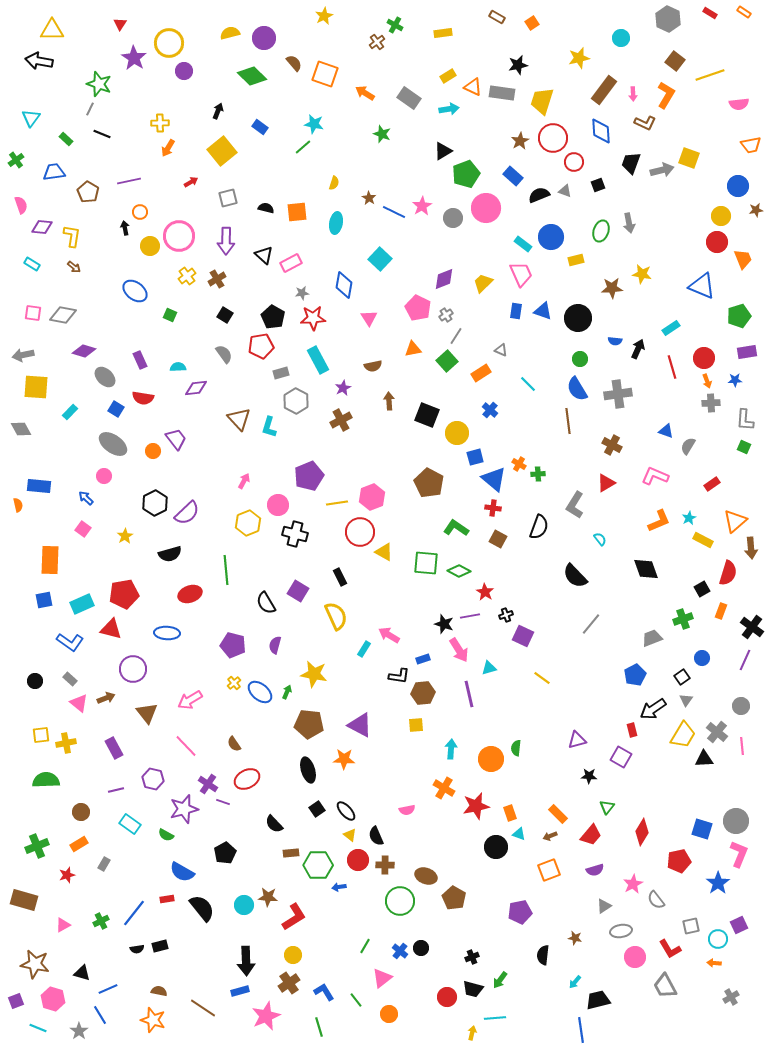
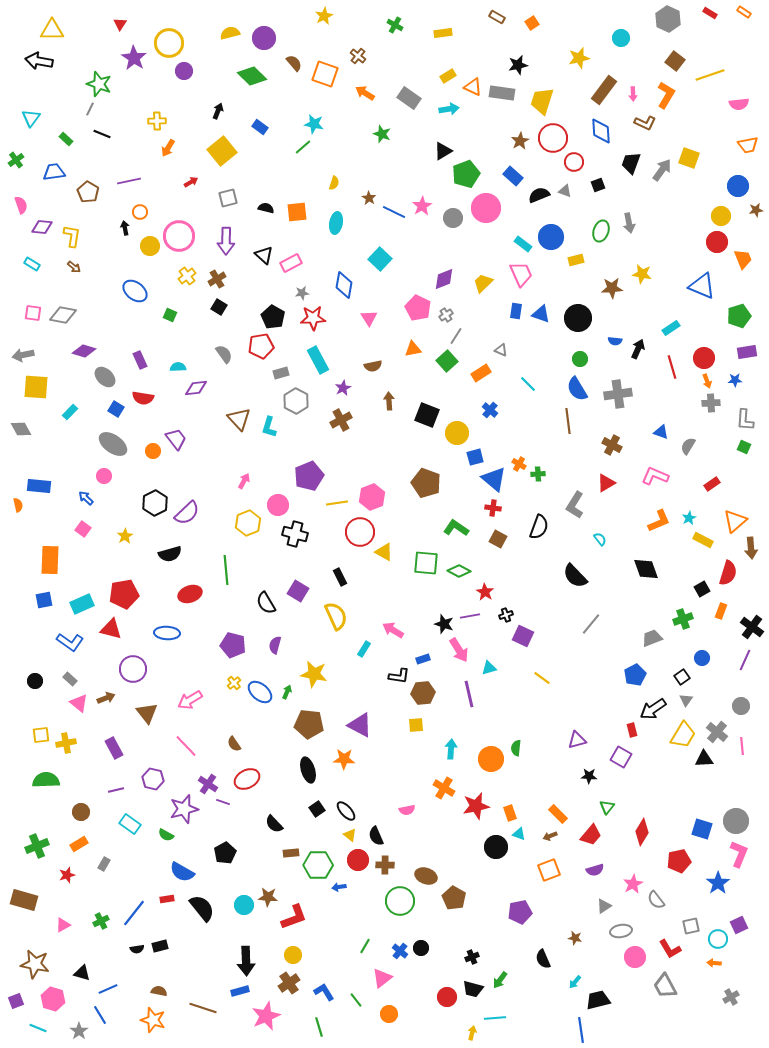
brown cross at (377, 42): moved 19 px left, 14 px down; rotated 14 degrees counterclockwise
yellow cross at (160, 123): moved 3 px left, 2 px up
orange trapezoid at (751, 145): moved 3 px left
gray arrow at (662, 170): rotated 40 degrees counterclockwise
blue triangle at (543, 311): moved 2 px left, 3 px down
black square at (225, 315): moved 6 px left, 8 px up
blue triangle at (666, 431): moved 5 px left, 1 px down
brown pentagon at (429, 483): moved 3 px left; rotated 8 degrees counterclockwise
pink arrow at (389, 635): moved 4 px right, 5 px up
red L-shape at (294, 917): rotated 12 degrees clockwise
black semicircle at (543, 955): moved 4 px down; rotated 30 degrees counterclockwise
brown line at (203, 1008): rotated 16 degrees counterclockwise
